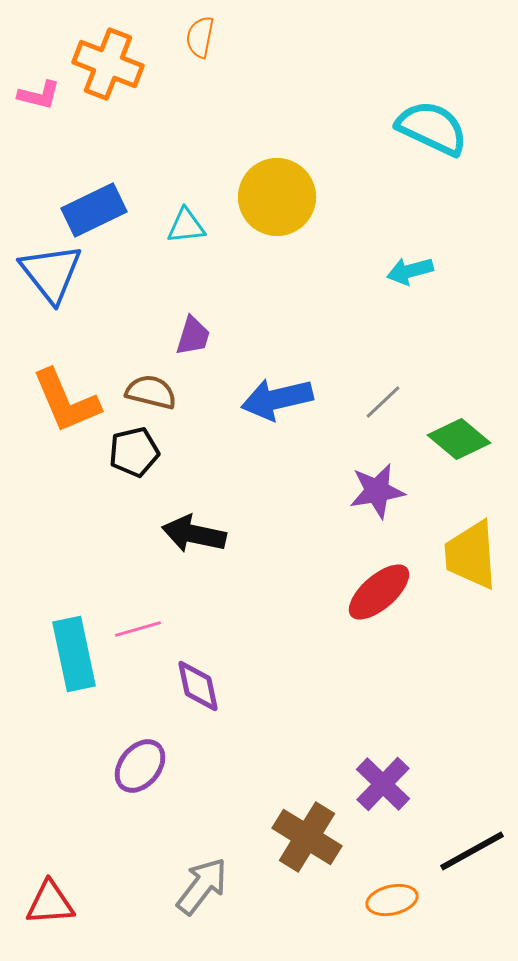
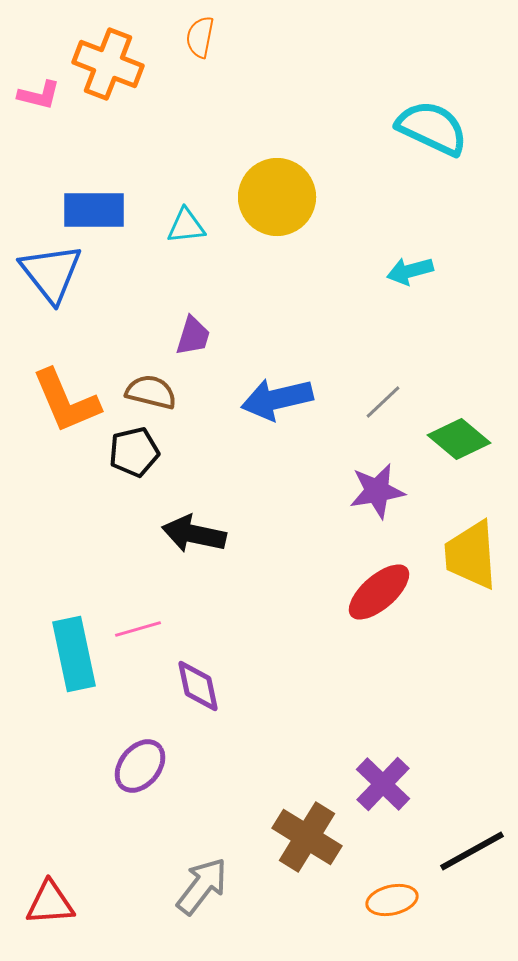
blue rectangle: rotated 26 degrees clockwise
